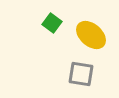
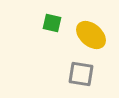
green square: rotated 24 degrees counterclockwise
